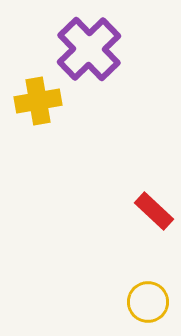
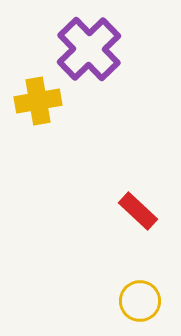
red rectangle: moved 16 px left
yellow circle: moved 8 px left, 1 px up
